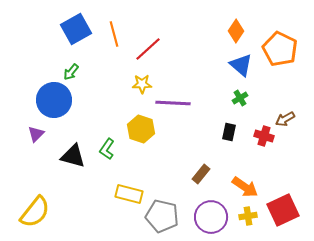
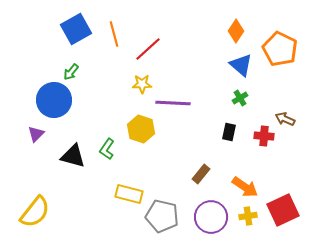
brown arrow: rotated 54 degrees clockwise
red cross: rotated 12 degrees counterclockwise
